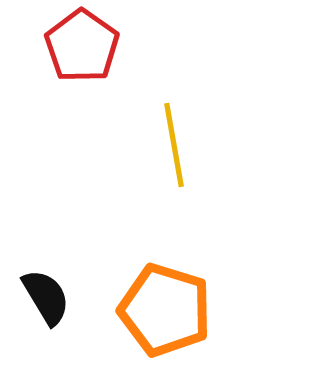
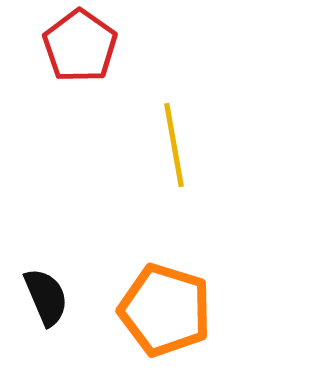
red pentagon: moved 2 px left
black semicircle: rotated 8 degrees clockwise
